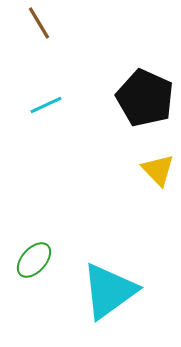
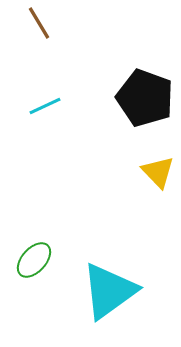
black pentagon: rotated 4 degrees counterclockwise
cyan line: moved 1 px left, 1 px down
yellow triangle: moved 2 px down
